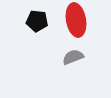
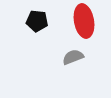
red ellipse: moved 8 px right, 1 px down
